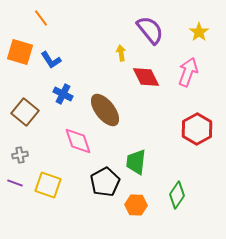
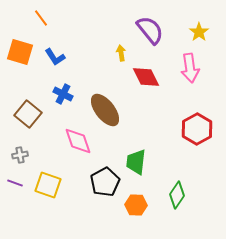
blue L-shape: moved 4 px right, 3 px up
pink arrow: moved 2 px right, 4 px up; rotated 152 degrees clockwise
brown square: moved 3 px right, 2 px down
